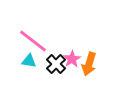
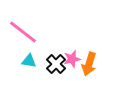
pink line: moved 10 px left, 9 px up
pink star: rotated 18 degrees clockwise
